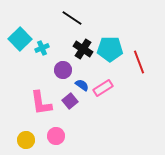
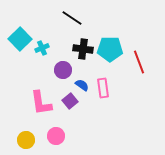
black cross: rotated 24 degrees counterclockwise
pink rectangle: rotated 66 degrees counterclockwise
